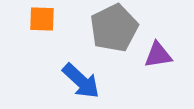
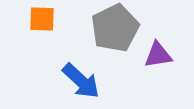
gray pentagon: moved 1 px right
